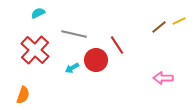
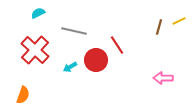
brown line: rotated 35 degrees counterclockwise
gray line: moved 3 px up
cyan arrow: moved 2 px left, 1 px up
